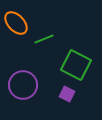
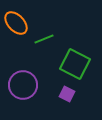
green square: moved 1 px left, 1 px up
